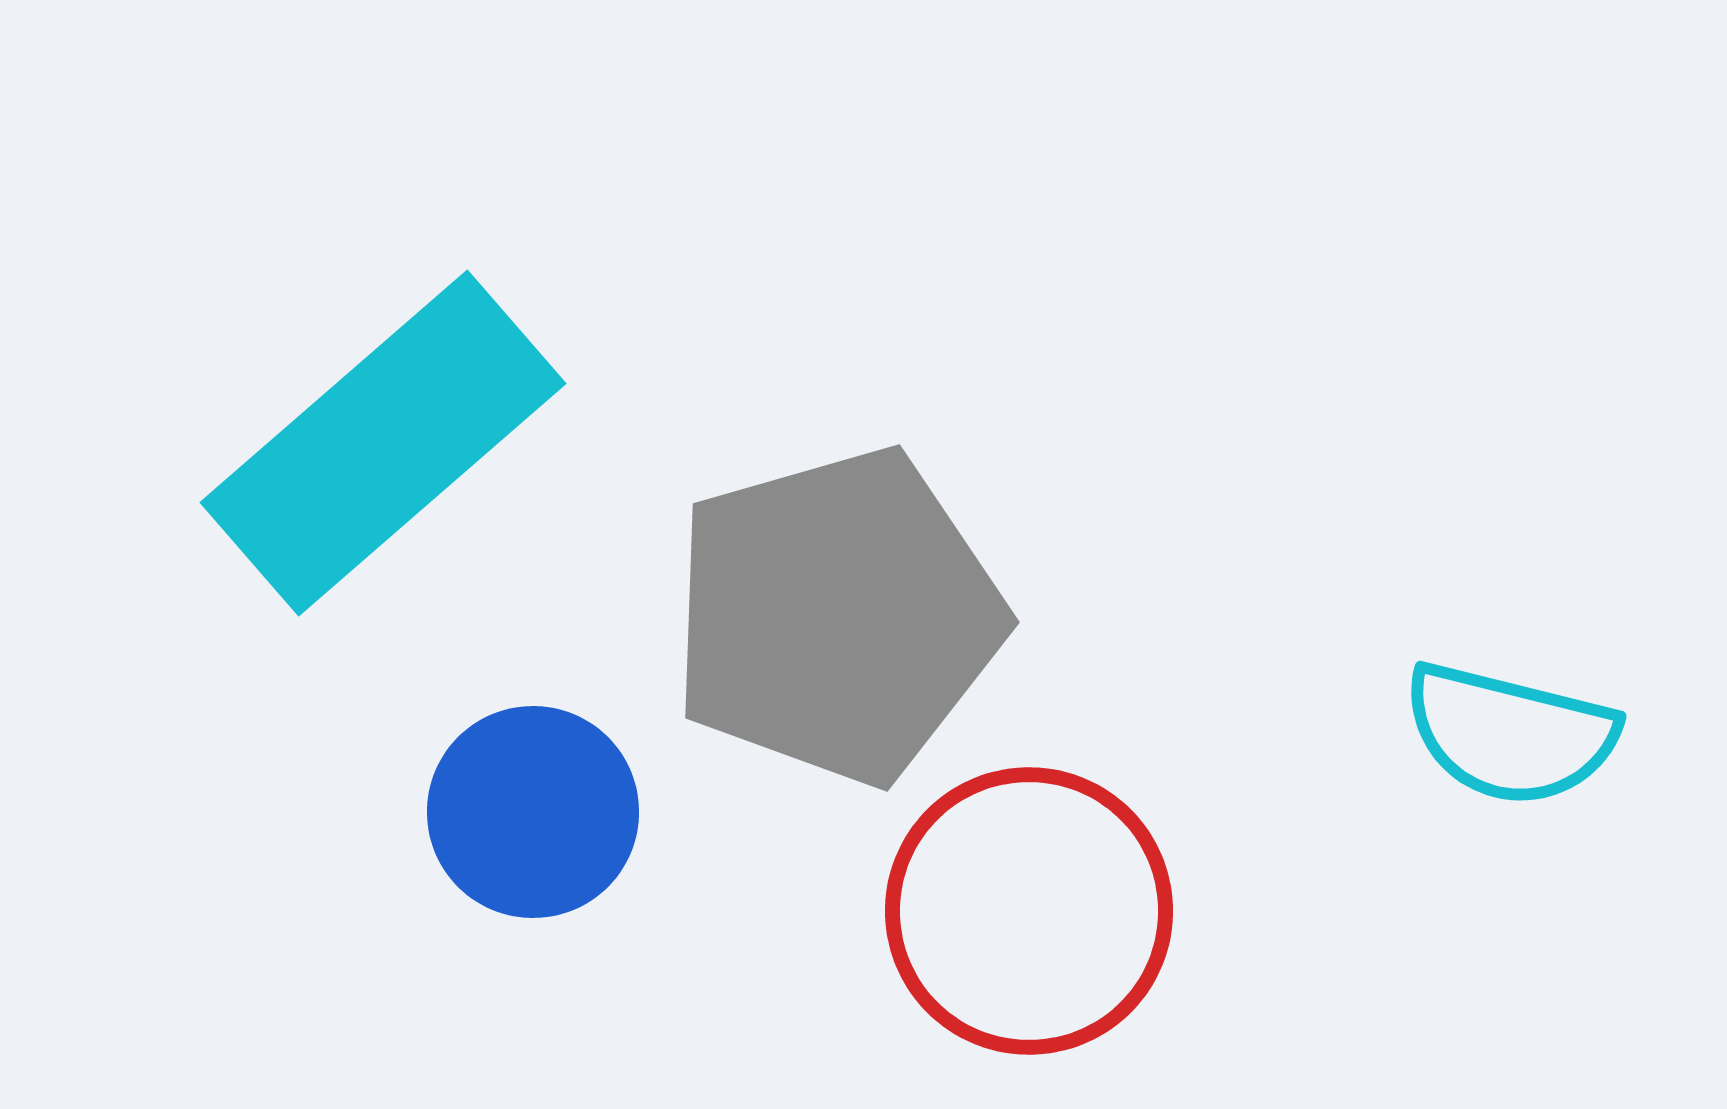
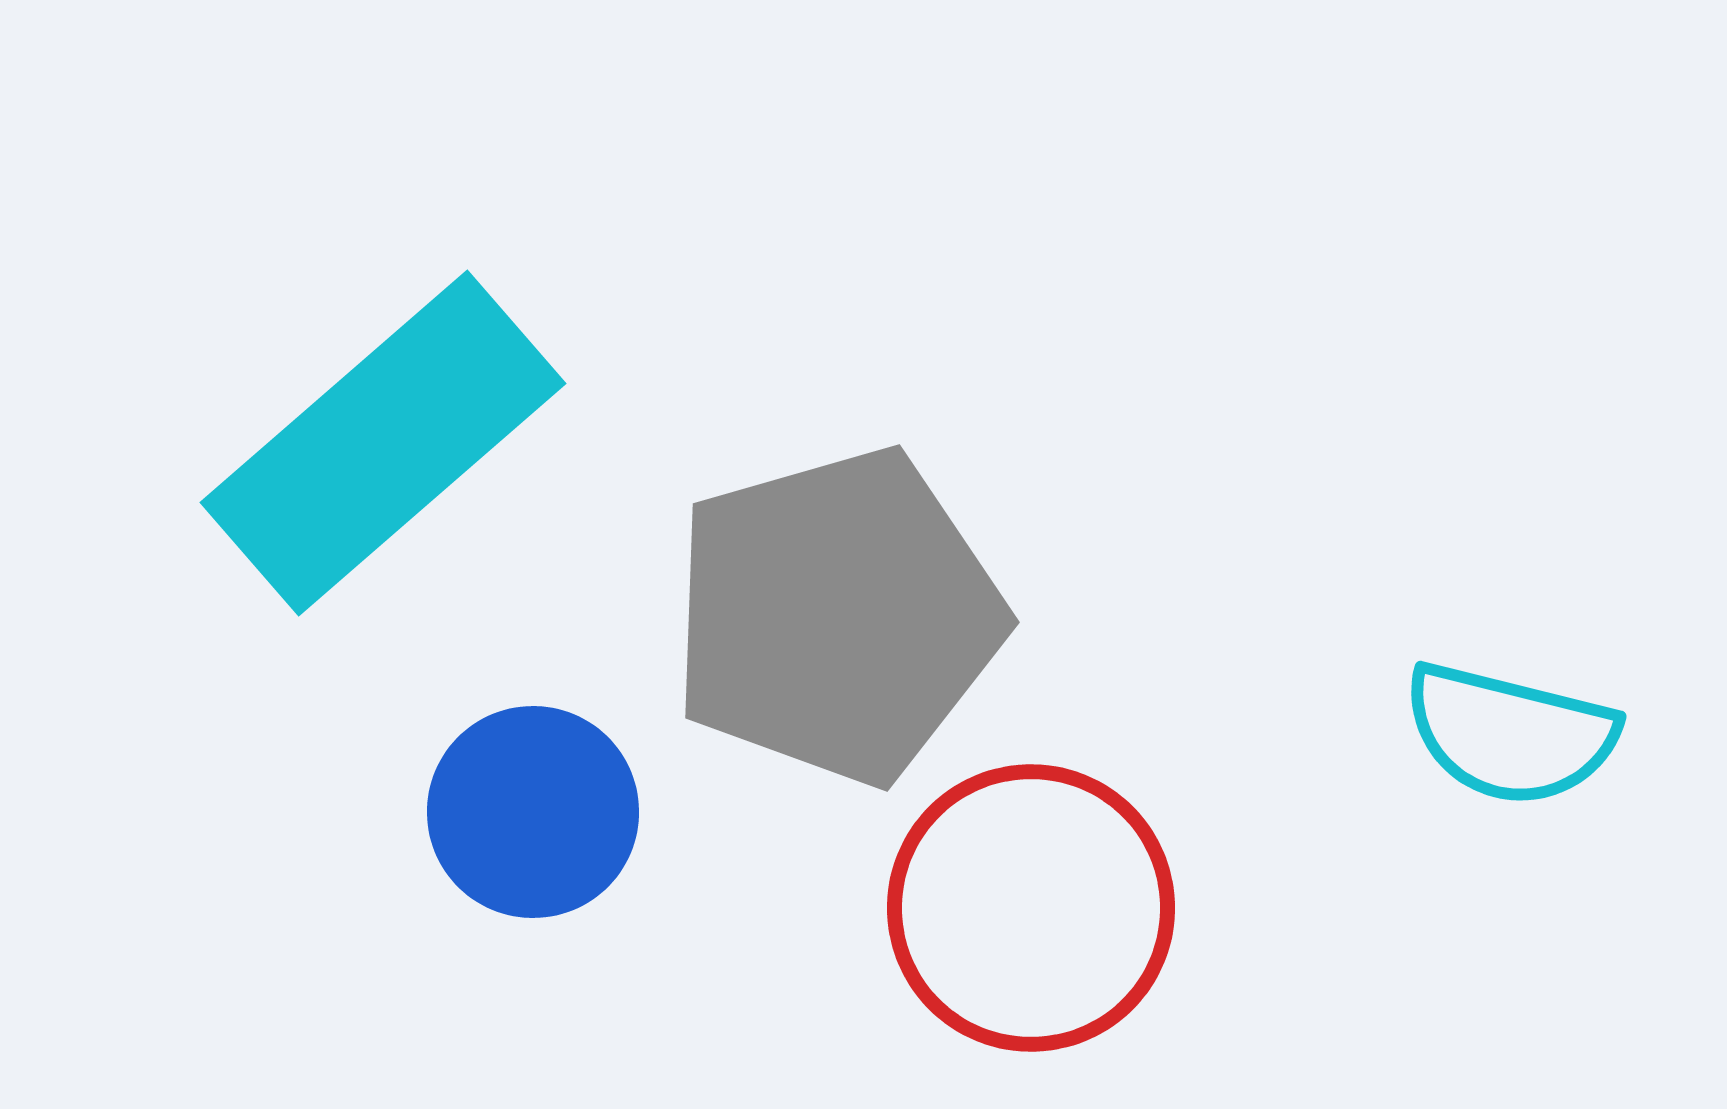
red circle: moved 2 px right, 3 px up
